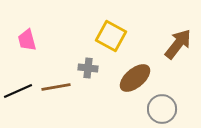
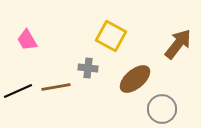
pink trapezoid: rotated 15 degrees counterclockwise
brown ellipse: moved 1 px down
